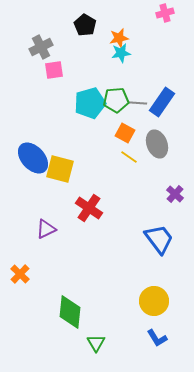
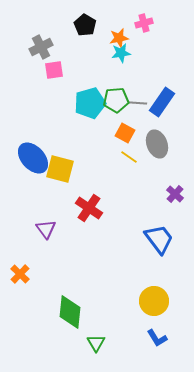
pink cross: moved 21 px left, 10 px down
purple triangle: rotated 40 degrees counterclockwise
